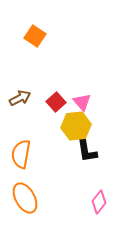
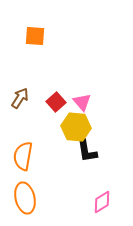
orange square: rotated 30 degrees counterclockwise
brown arrow: rotated 30 degrees counterclockwise
yellow hexagon: moved 1 px down; rotated 12 degrees clockwise
orange semicircle: moved 2 px right, 2 px down
orange ellipse: rotated 16 degrees clockwise
pink diamond: moved 3 px right; rotated 20 degrees clockwise
